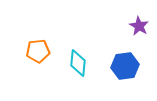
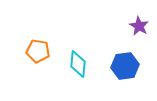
orange pentagon: rotated 15 degrees clockwise
cyan diamond: moved 1 px down
